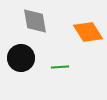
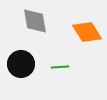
orange diamond: moved 1 px left
black circle: moved 6 px down
